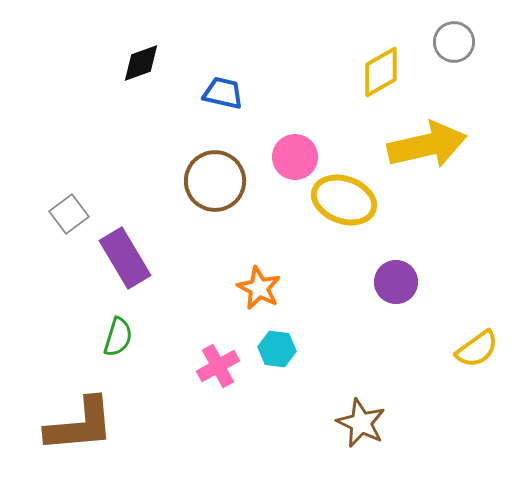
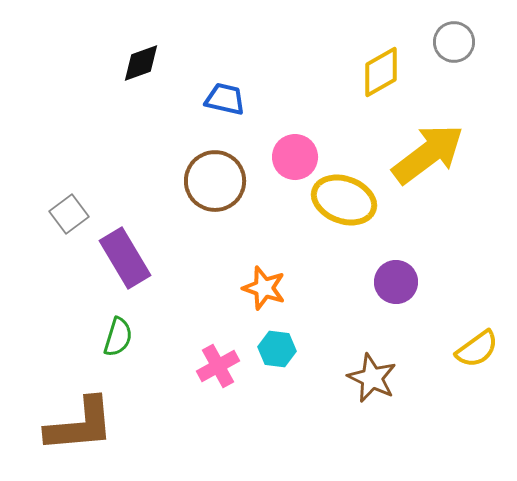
blue trapezoid: moved 2 px right, 6 px down
yellow arrow: moved 1 px right, 9 px down; rotated 24 degrees counterclockwise
orange star: moved 5 px right; rotated 9 degrees counterclockwise
brown star: moved 11 px right, 45 px up
